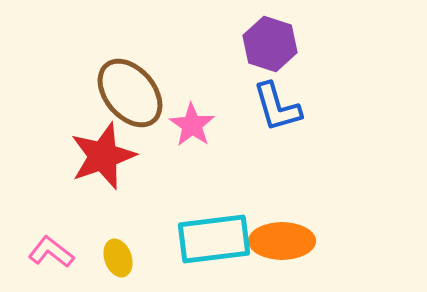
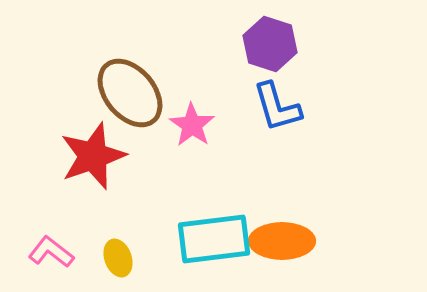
red star: moved 10 px left
